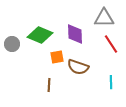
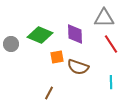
gray circle: moved 1 px left
brown line: moved 8 px down; rotated 24 degrees clockwise
